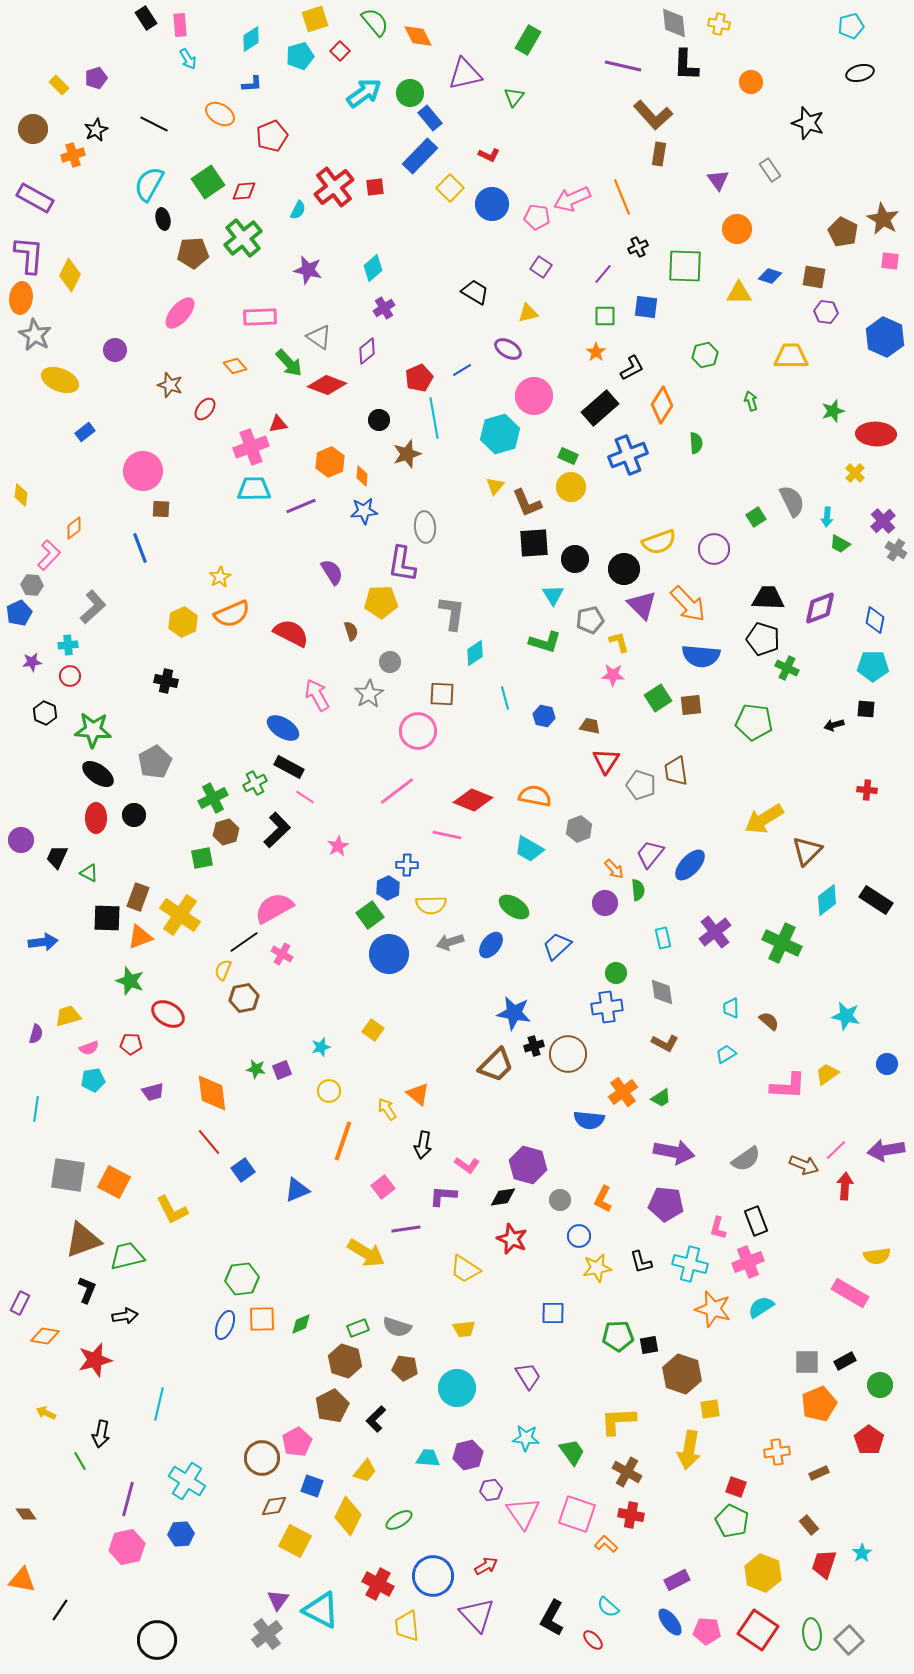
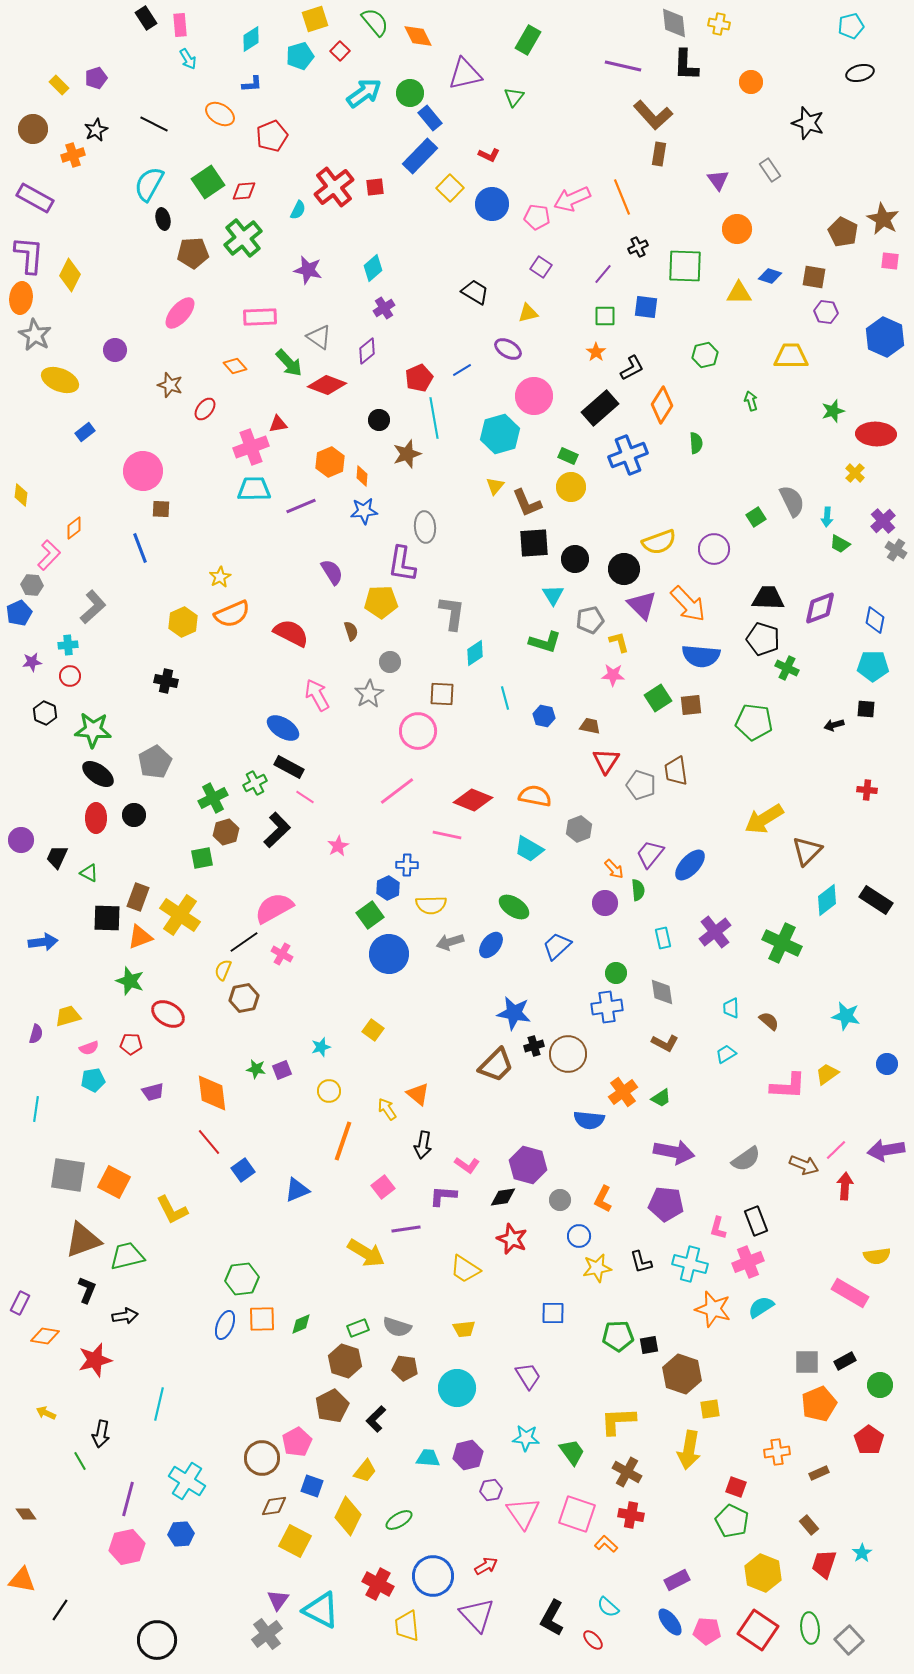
green ellipse at (812, 1634): moved 2 px left, 6 px up
